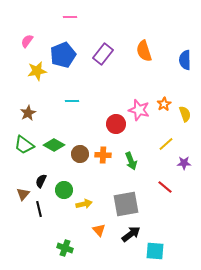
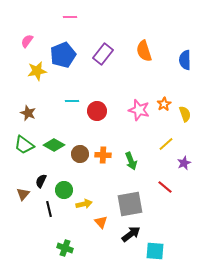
brown star: rotated 21 degrees counterclockwise
red circle: moved 19 px left, 13 px up
purple star: rotated 24 degrees counterclockwise
gray square: moved 4 px right
black line: moved 10 px right
orange triangle: moved 2 px right, 8 px up
